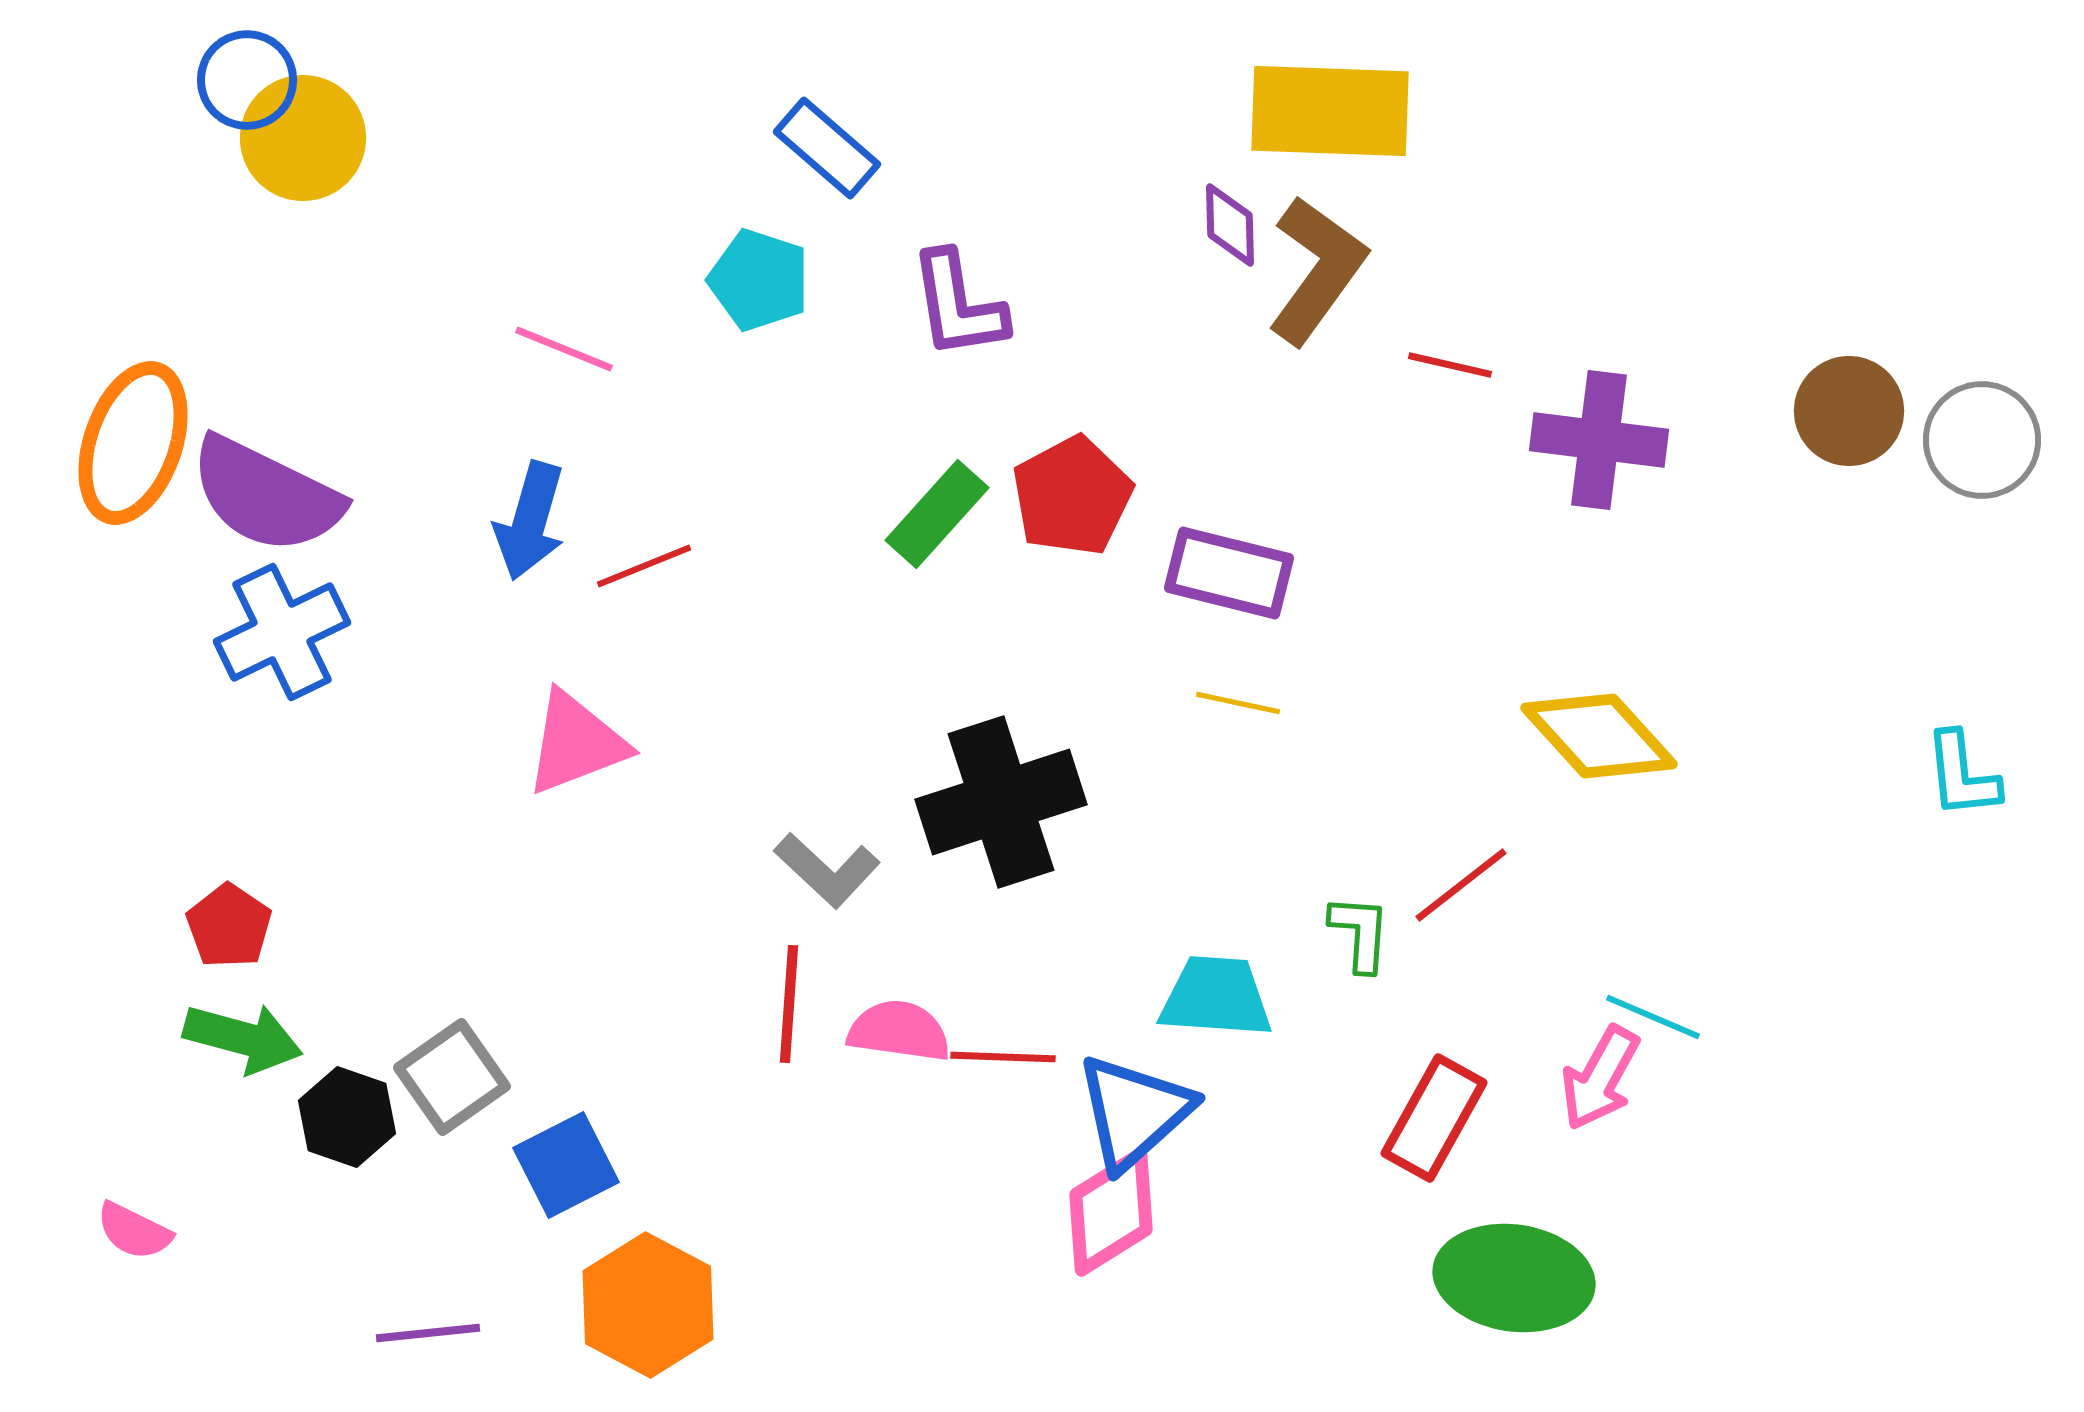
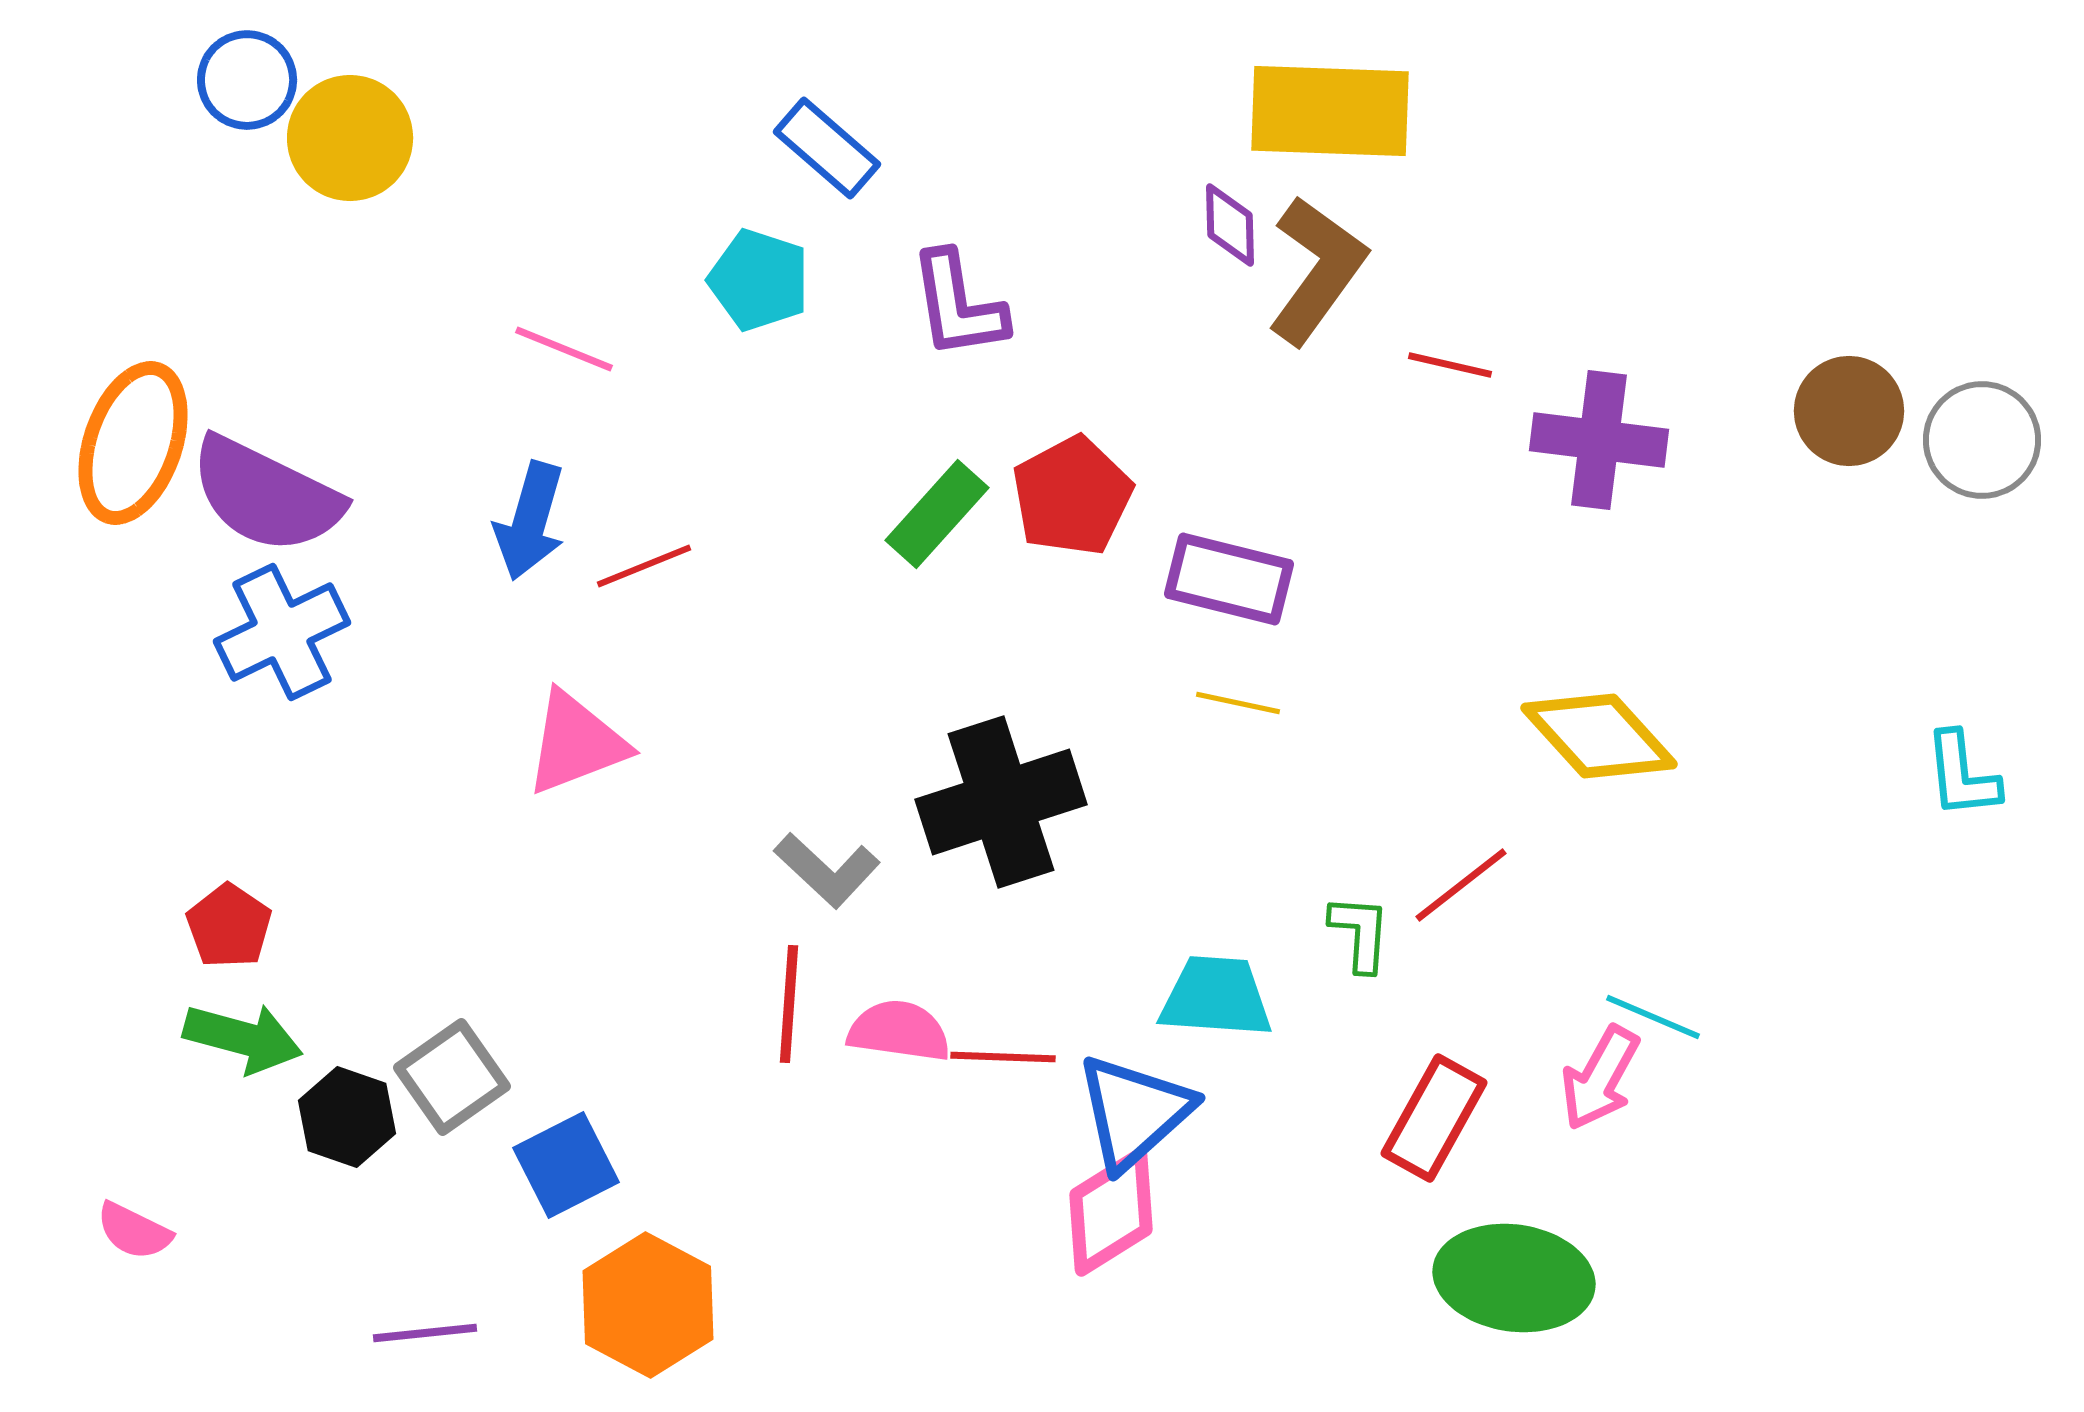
yellow circle at (303, 138): moved 47 px right
purple rectangle at (1229, 573): moved 6 px down
purple line at (428, 1333): moved 3 px left
